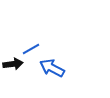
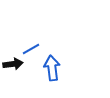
blue arrow: rotated 55 degrees clockwise
